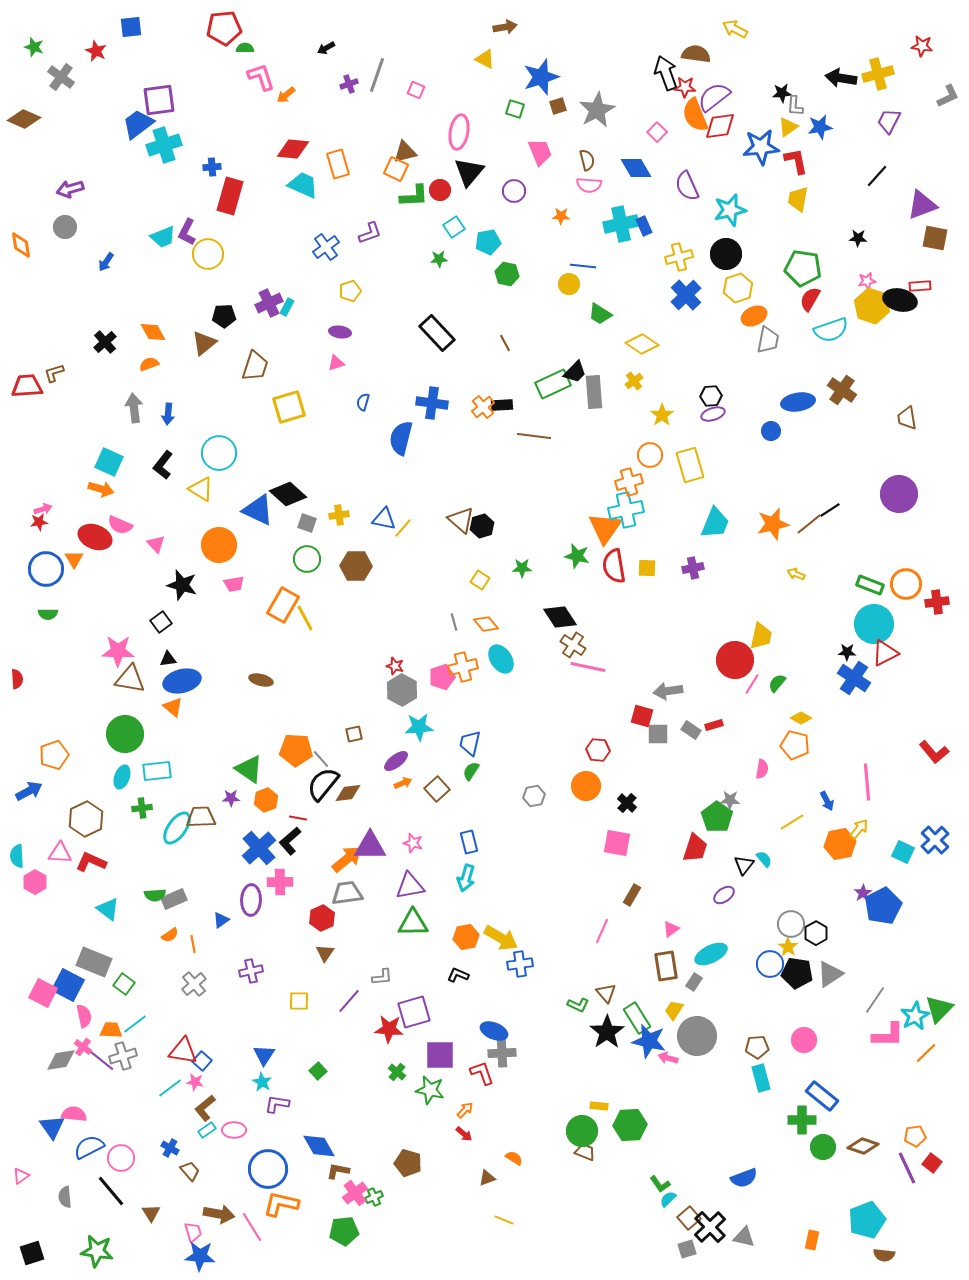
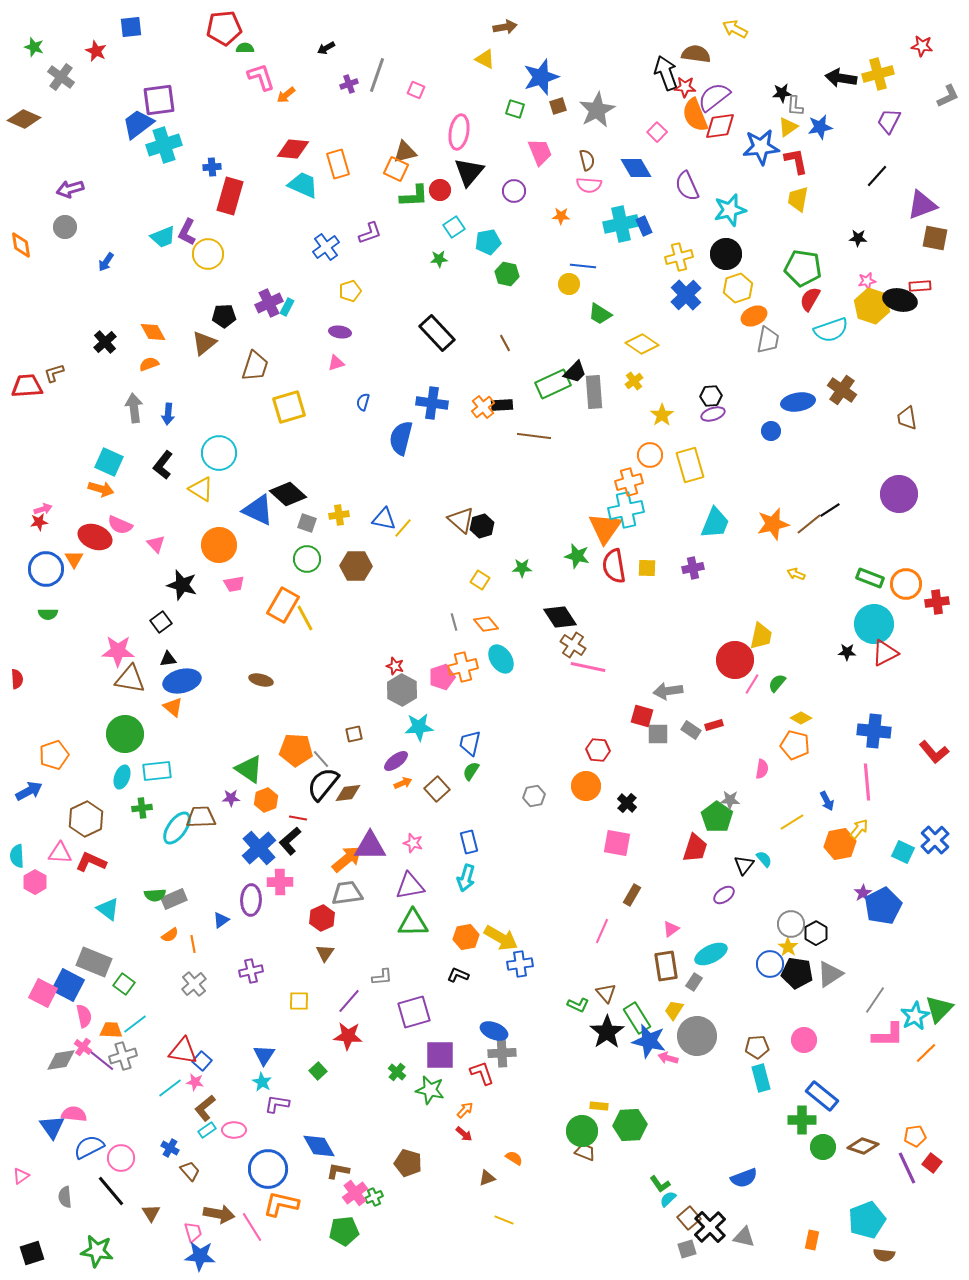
green rectangle at (870, 585): moved 7 px up
blue cross at (854, 678): moved 20 px right, 53 px down; rotated 28 degrees counterclockwise
red star at (389, 1029): moved 41 px left, 7 px down
